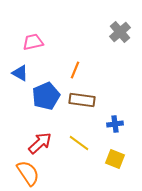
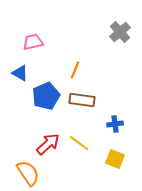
red arrow: moved 8 px right, 1 px down
